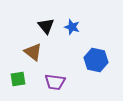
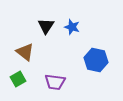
black triangle: rotated 12 degrees clockwise
brown triangle: moved 8 px left
green square: rotated 21 degrees counterclockwise
